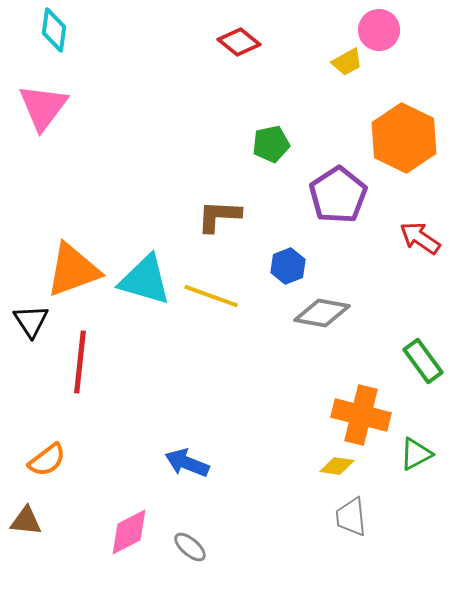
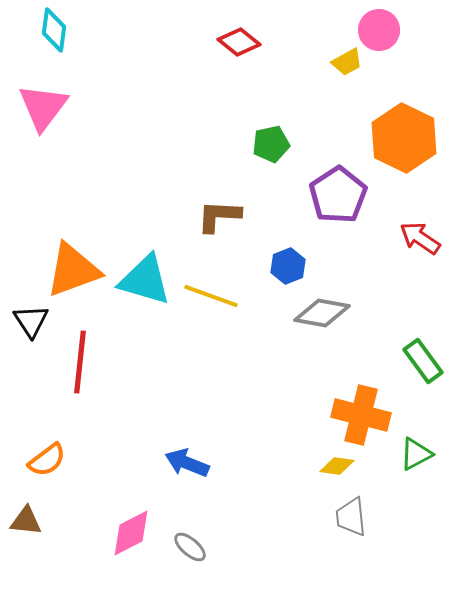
pink diamond: moved 2 px right, 1 px down
